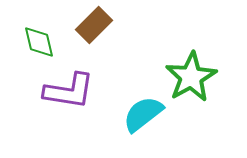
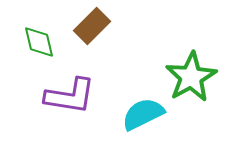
brown rectangle: moved 2 px left, 1 px down
purple L-shape: moved 1 px right, 5 px down
cyan semicircle: rotated 12 degrees clockwise
